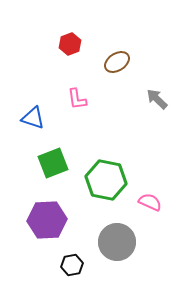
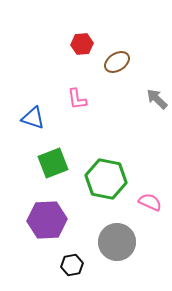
red hexagon: moved 12 px right; rotated 15 degrees clockwise
green hexagon: moved 1 px up
